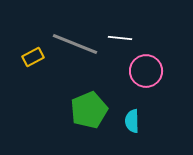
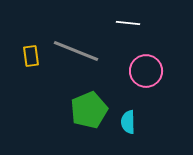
white line: moved 8 px right, 15 px up
gray line: moved 1 px right, 7 px down
yellow rectangle: moved 2 px left, 1 px up; rotated 70 degrees counterclockwise
cyan semicircle: moved 4 px left, 1 px down
